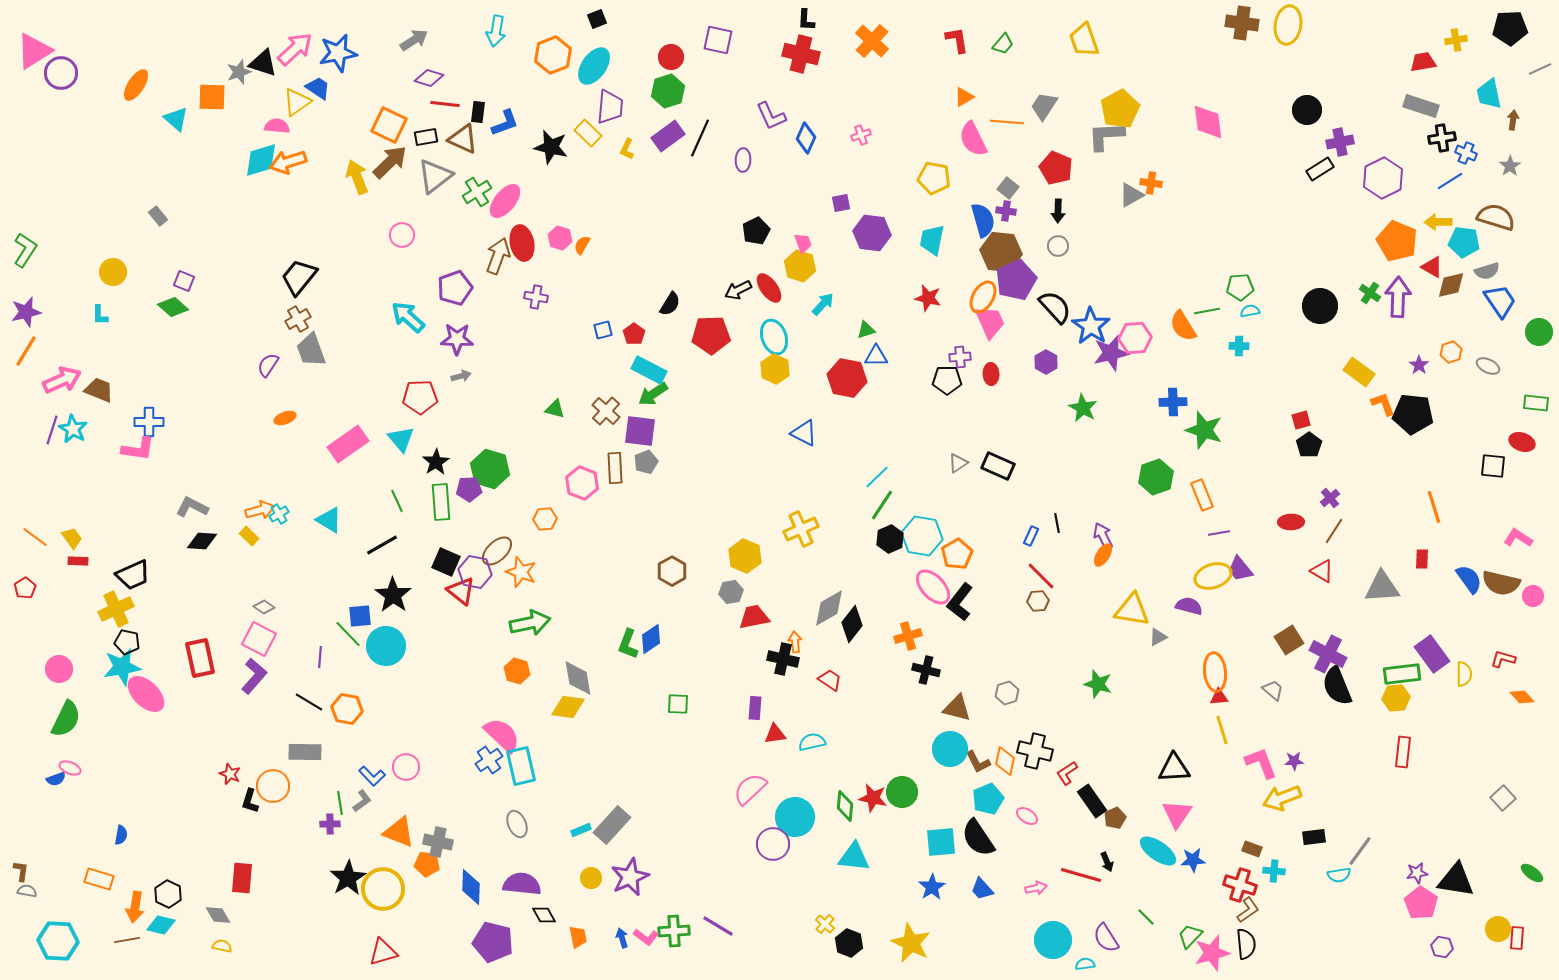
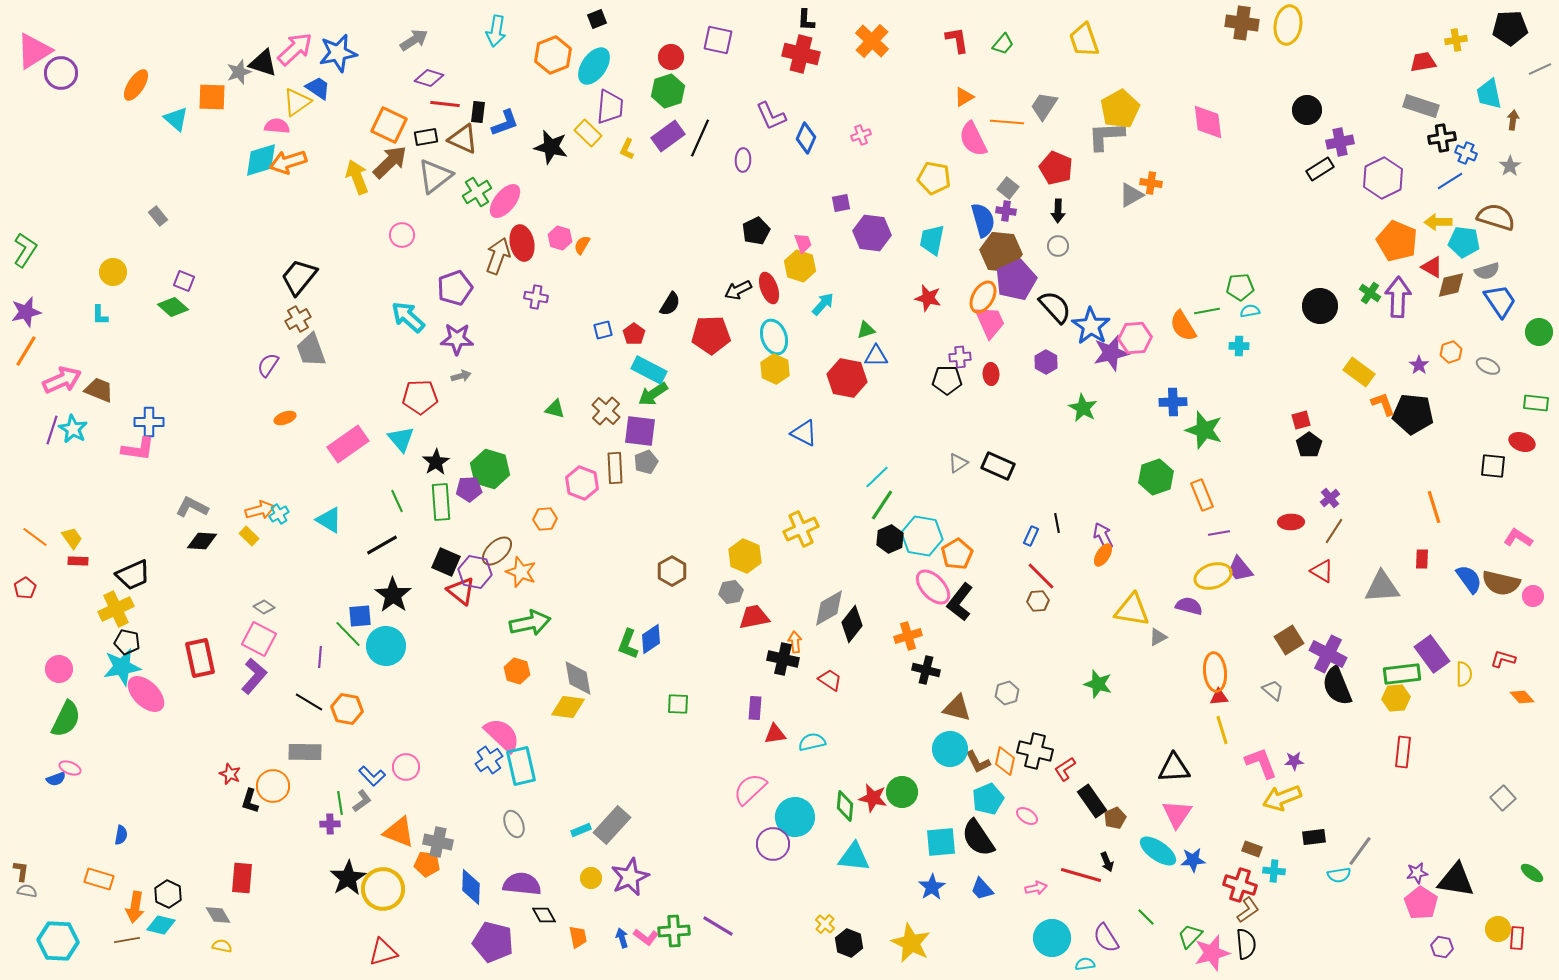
red ellipse at (769, 288): rotated 16 degrees clockwise
red L-shape at (1067, 773): moved 2 px left, 4 px up
gray ellipse at (517, 824): moved 3 px left
cyan circle at (1053, 940): moved 1 px left, 2 px up
